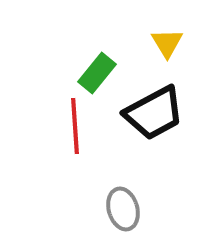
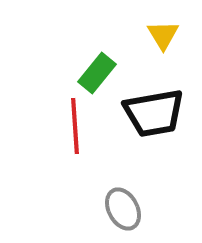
yellow triangle: moved 4 px left, 8 px up
black trapezoid: rotated 18 degrees clockwise
gray ellipse: rotated 12 degrees counterclockwise
